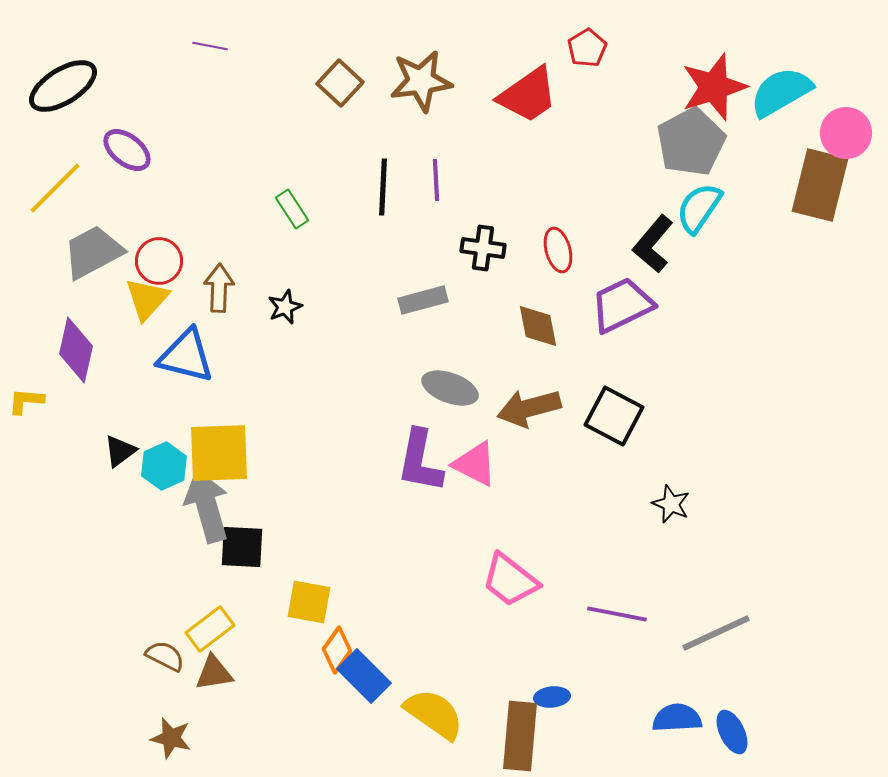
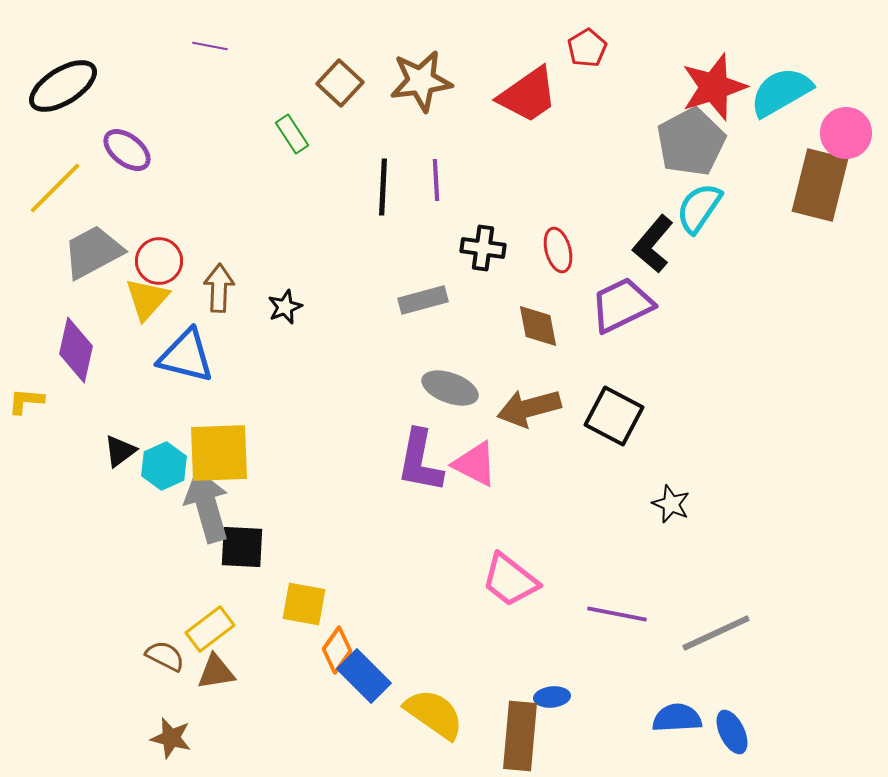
green rectangle at (292, 209): moved 75 px up
yellow square at (309, 602): moved 5 px left, 2 px down
brown triangle at (214, 673): moved 2 px right, 1 px up
